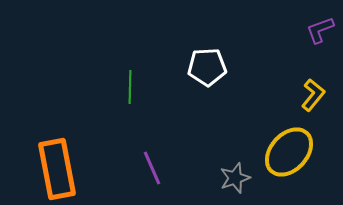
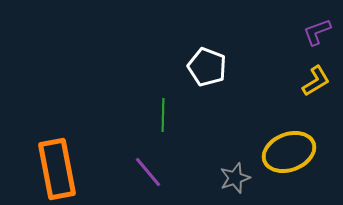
purple L-shape: moved 3 px left, 2 px down
white pentagon: rotated 24 degrees clockwise
green line: moved 33 px right, 28 px down
yellow L-shape: moved 3 px right, 14 px up; rotated 20 degrees clockwise
yellow ellipse: rotated 27 degrees clockwise
purple line: moved 4 px left, 4 px down; rotated 16 degrees counterclockwise
